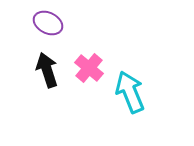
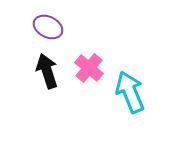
purple ellipse: moved 4 px down
black arrow: moved 1 px down
